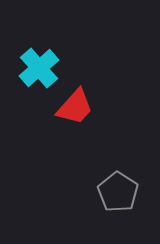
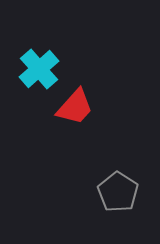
cyan cross: moved 1 px down
